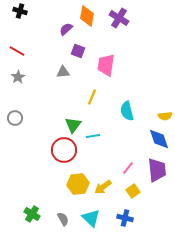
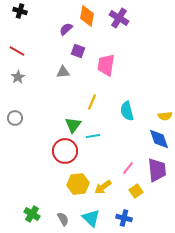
yellow line: moved 5 px down
red circle: moved 1 px right, 1 px down
yellow square: moved 3 px right
blue cross: moved 1 px left
